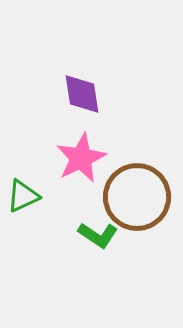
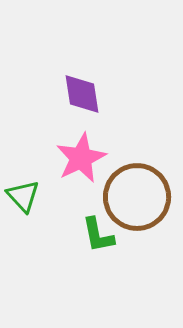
green triangle: rotated 48 degrees counterclockwise
green L-shape: rotated 45 degrees clockwise
